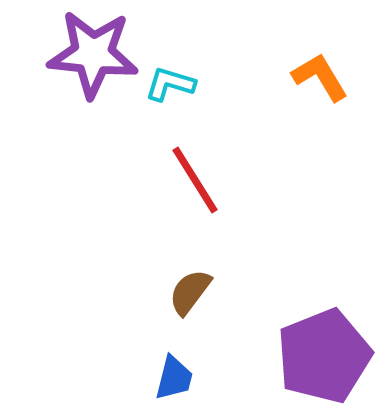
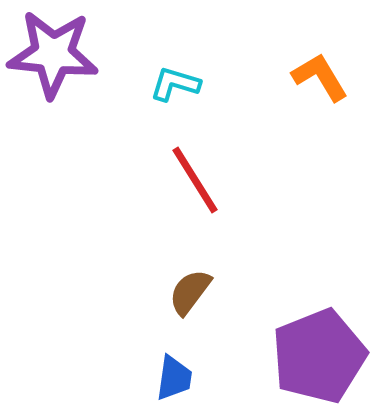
purple star: moved 40 px left
cyan L-shape: moved 5 px right
purple pentagon: moved 5 px left
blue trapezoid: rotated 6 degrees counterclockwise
